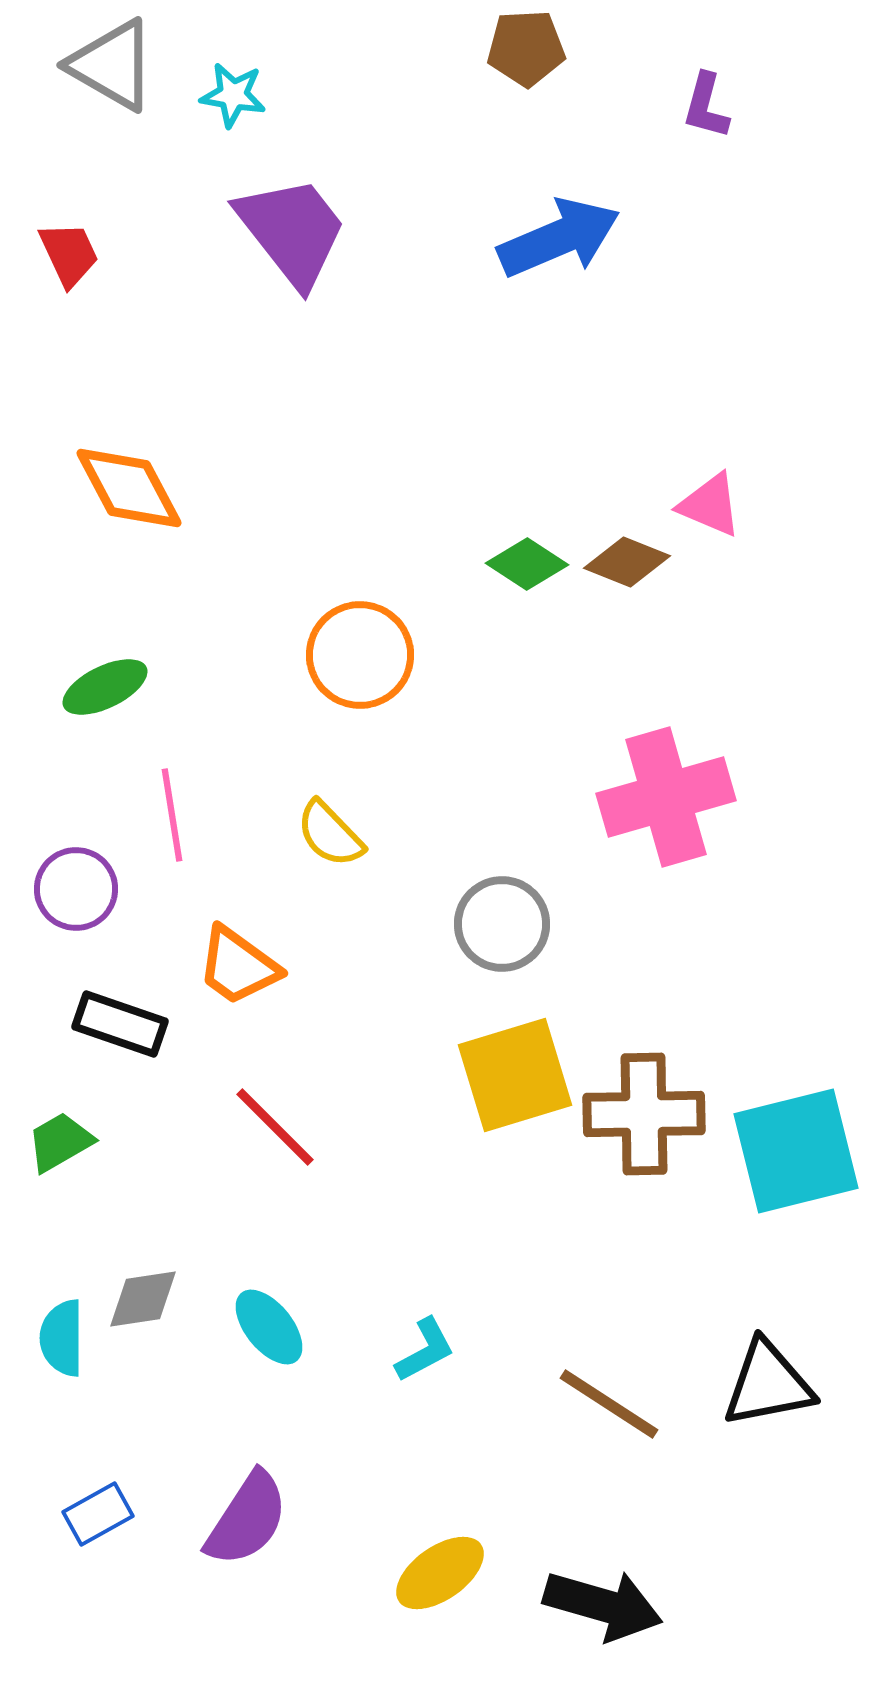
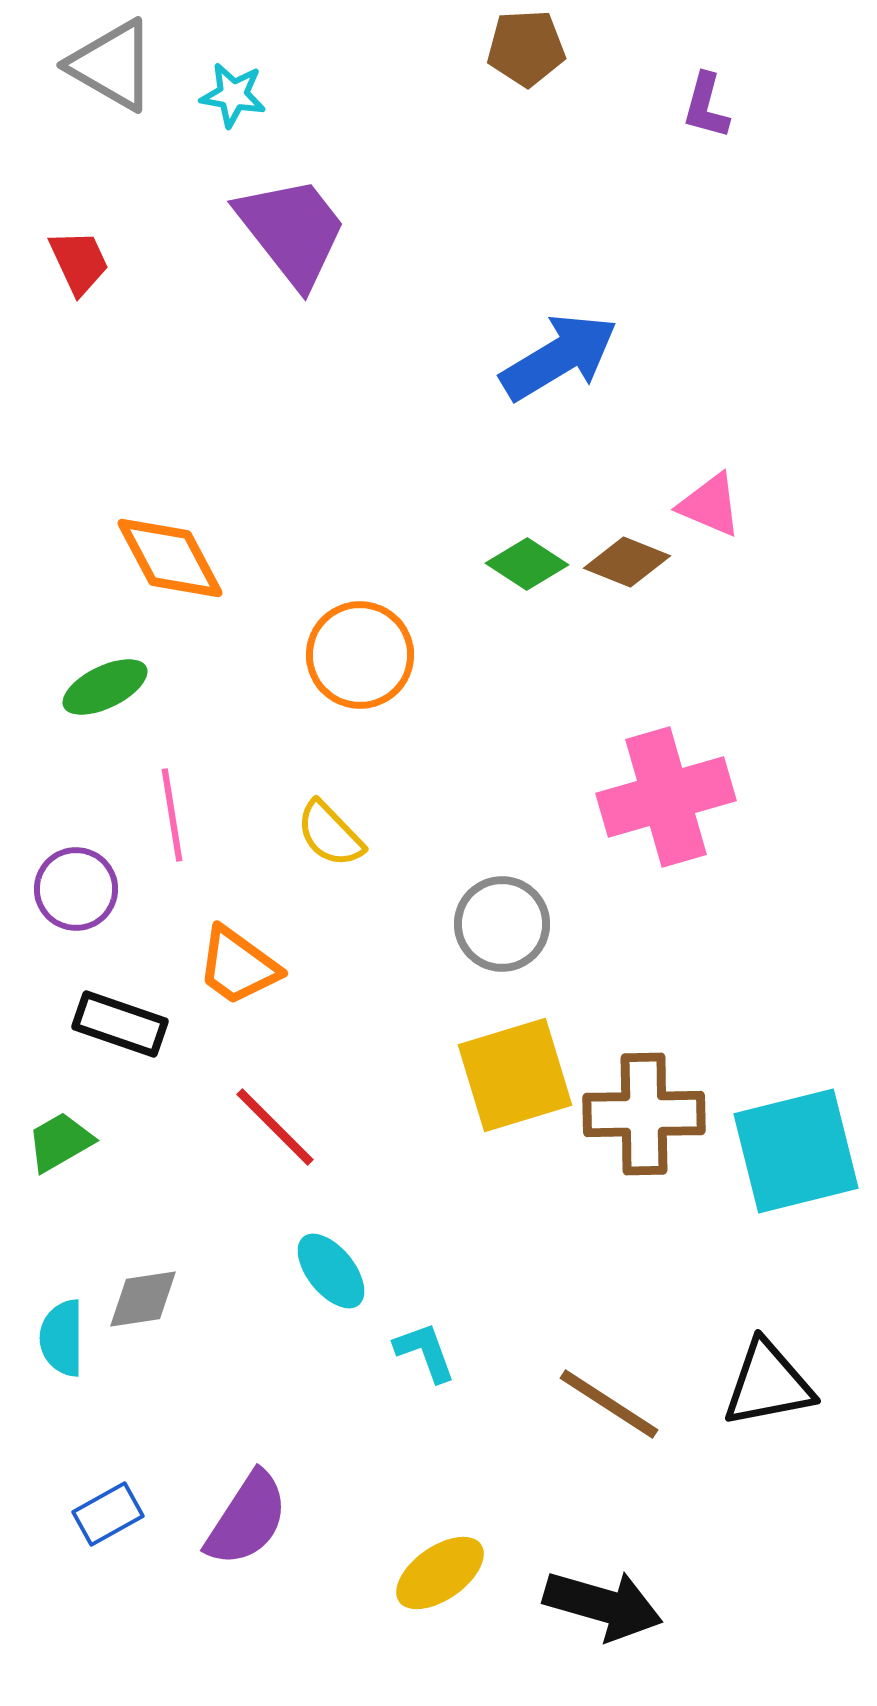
blue arrow: moved 119 px down; rotated 8 degrees counterclockwise
red trapezoid: moved 10 px right, 8 px down
orange diamond: moved 41 px right, 70 px down
cyan ellipse: moved 62 px right, 56 px up
cyan L-shape: moved 2 px down; rotated 82 degrees counterclockwise
blue rectangle: moved 10 px right
